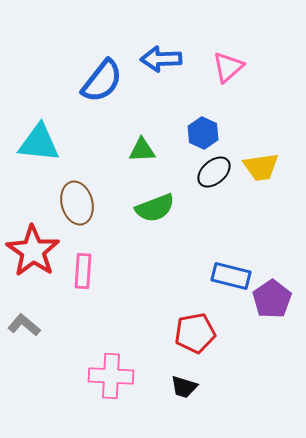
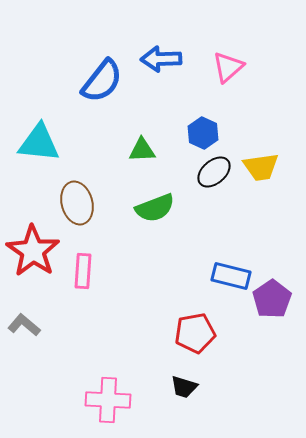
pink cross: moved 3 px left, 24 px down
